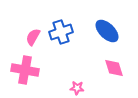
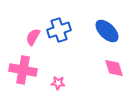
blue cross: moved 2 px left, 2 px up
pink cross: moved 2 px left
pink star: moved 19 px left, 5 px up
